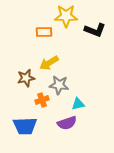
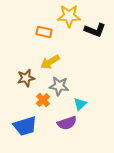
yellow star: moved 3 px right
orange rectangle: rotated 14 degrees clockwise
yellow arrow: moved 1 px right, 1 px up
gray star: moved 1 px down
orange cross: moved 1 px right; rotated 24 degrees counterclockwise
cyan triangle: moved 2 px right; rotated 32 degrees counterclockwise
blue trapezoid: rotated 15 degrees counterclockwise
